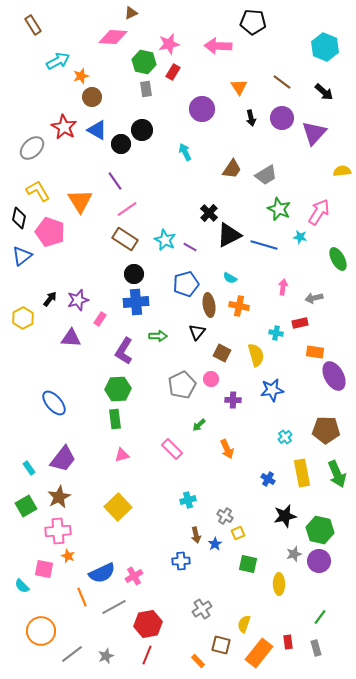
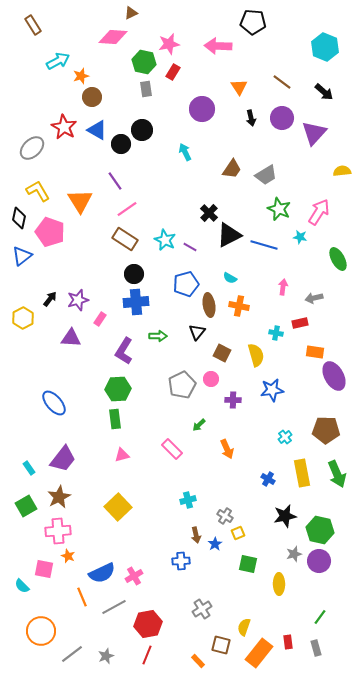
yellow semicircle at (244, 624): moved 3 px down
